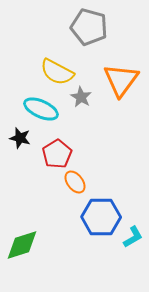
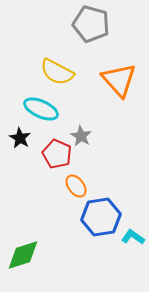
gray pentagon: moved 2 px right, 3 px up
orange triangle: moved 2 px left; rotated 18 degrees counterclockwise
gray star: moved 39 px down
black star: rotated 15 degrees clockwise
red pentagon: rotated 16 degrees counterclockwise
orange ellipse: moved 1 px right, 4 px down
blue hexagon: rotated 9 degrees counterclockwise
cyan L-shape: rotated 115 degrees counterclockwise
green diamond: moved 1 px right, 10 px down
